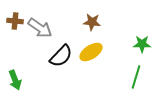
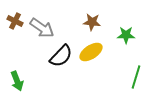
brown cross: rotated 21 degrees clockwise
gray arrow: moved 2 px right
green star: moved 16 px left, 9 px up
green arrow: moved 2 px right, 1 px down
